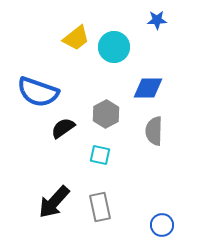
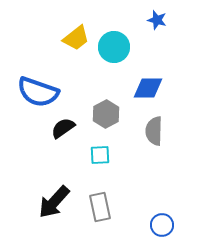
blue star: rotated 18 degrees clockwise
cyan square: rotated 15 degrees counterclockwise
